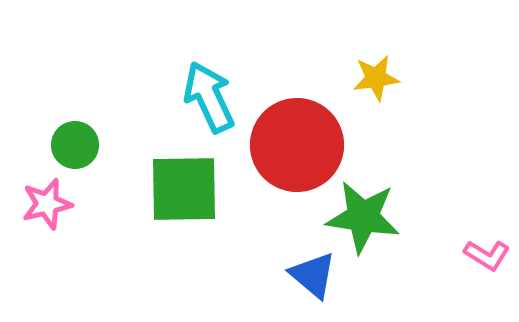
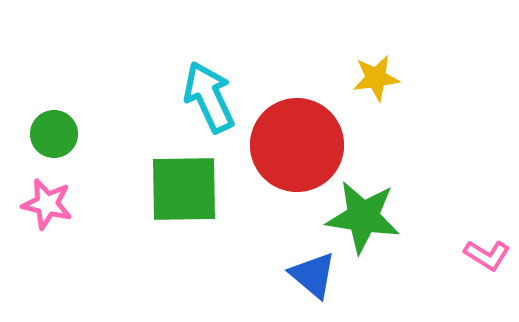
green circle: moved 21 px left, 11 px up
pink star: rotated 27 degrees clockwise
